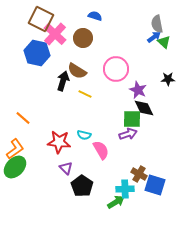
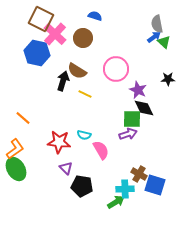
green ellipse: moved 1 px right, 2 px down; rotated 75 degrees counterclockwise
black pentagon: rotated 25 degrees counterclockwise
